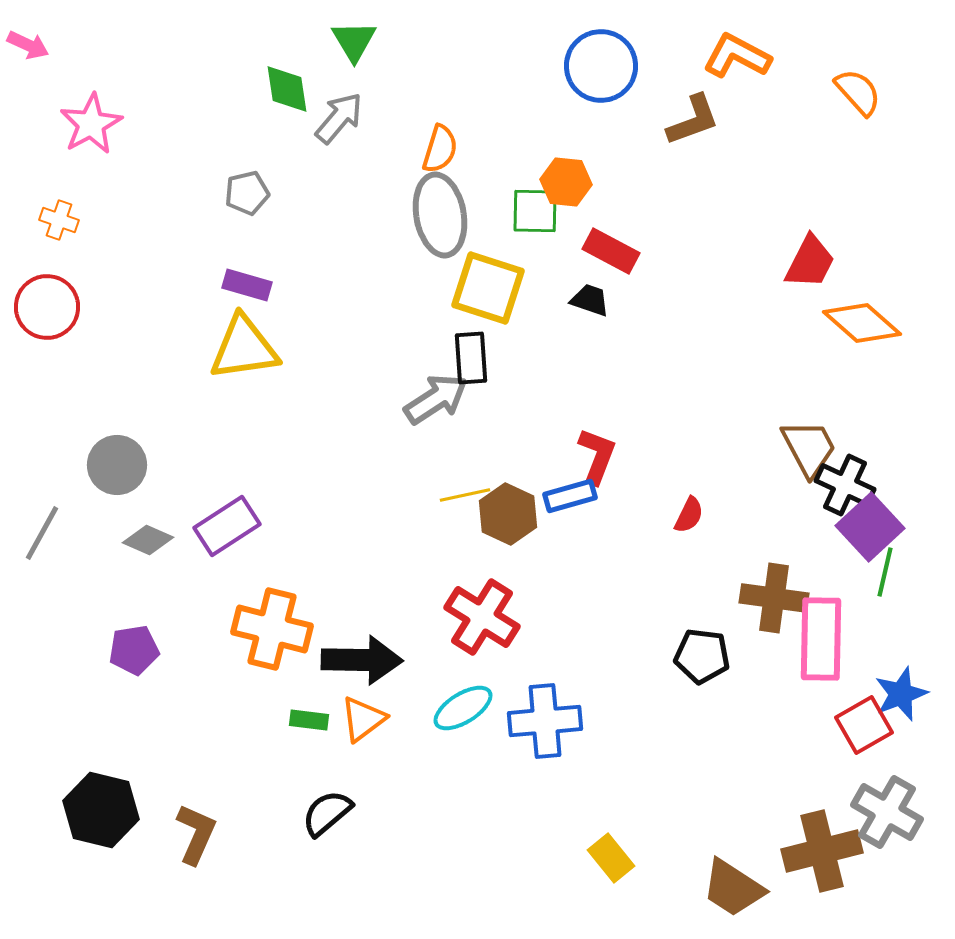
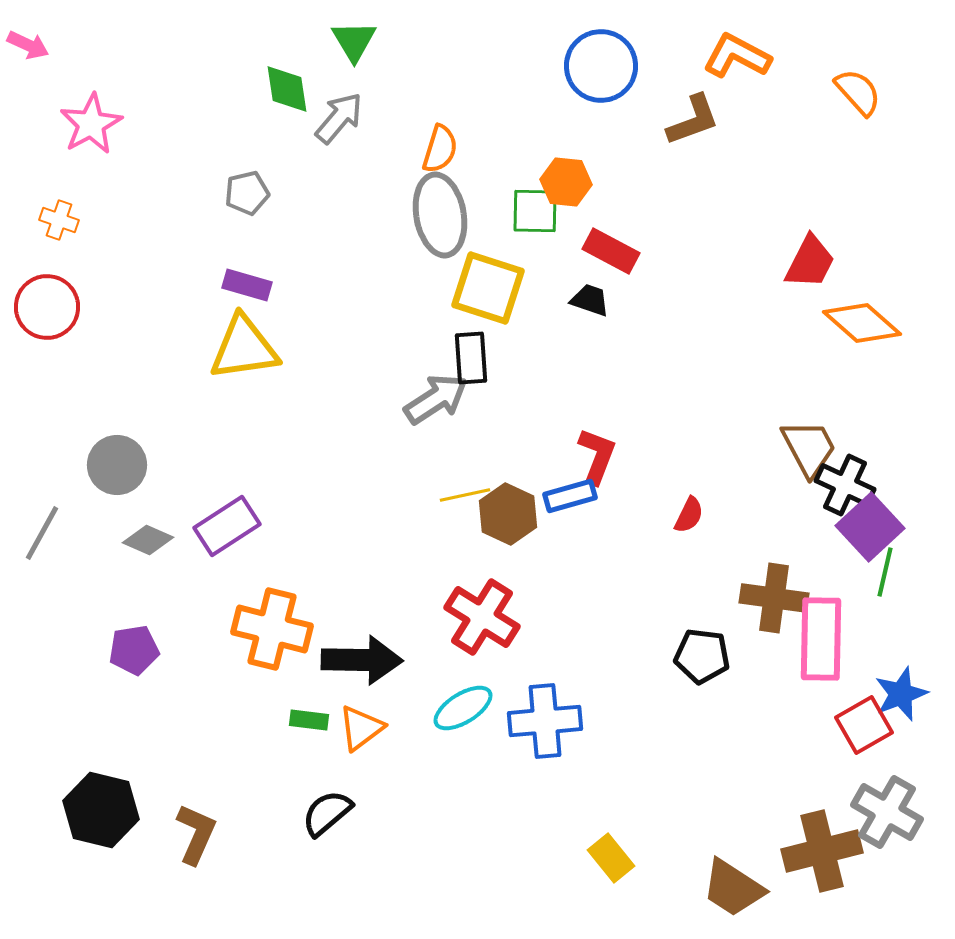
orange triangle at (363, 719): moved 2 px left, 9 px down
